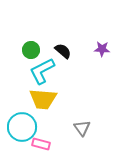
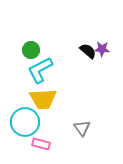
black semicircle: moved 25 px right
cyan L-shape: moved 2 px left, 1 px up
yellow trapezoid: rotated 8 degrees counterclockwise
cyan circle: moved 3 px right, 5 px up
